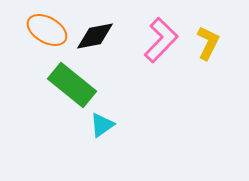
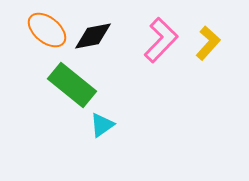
orange ellipse: rotated 9 degrees clockwise
black diamond: moved 2 px left
yellow L-shape: rotated 16 degrees clockwise
